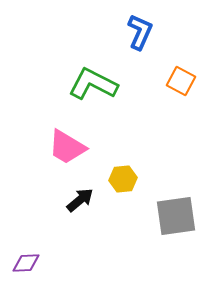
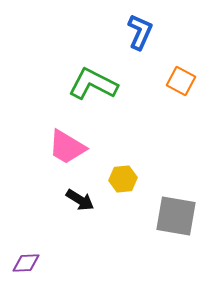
black arrow: rotated 72 degrees clockwise
gray square: rotated 18 degrees clockwise
